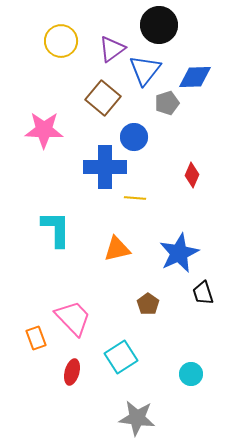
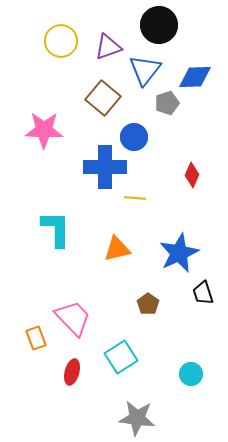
purple triangle: moved 4 px left, 2 px up; rotated 16 degrees clockwise
